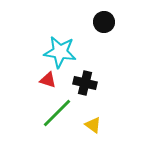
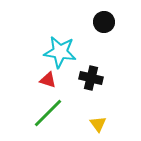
black cross: moved 6 px right, 5 px up
green line: moved 9 px left
yellow triangle: moved 5 px right, 1 px up; rotated 18 degrees clockwise
